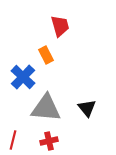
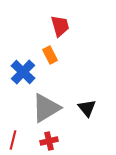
orange rectangle: moved 4 px right
blue cross: moved 5 px up
gray triangle: rotated 36 degrees counterclockwise
